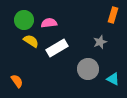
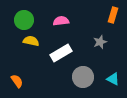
pink semicircle: moved 12 px right, 2 px up
yellow semicircle: rotated 21 degrees counterclockwise
white rectangle: moved 4 px right, 5 px down
gray circle: moved 5 px left, 8 px down
